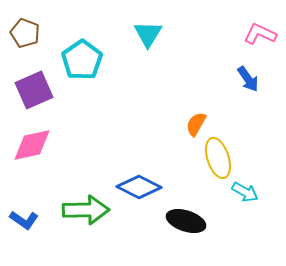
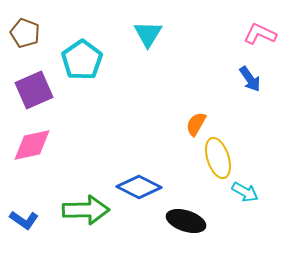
blue arrow: moved 2 px right
